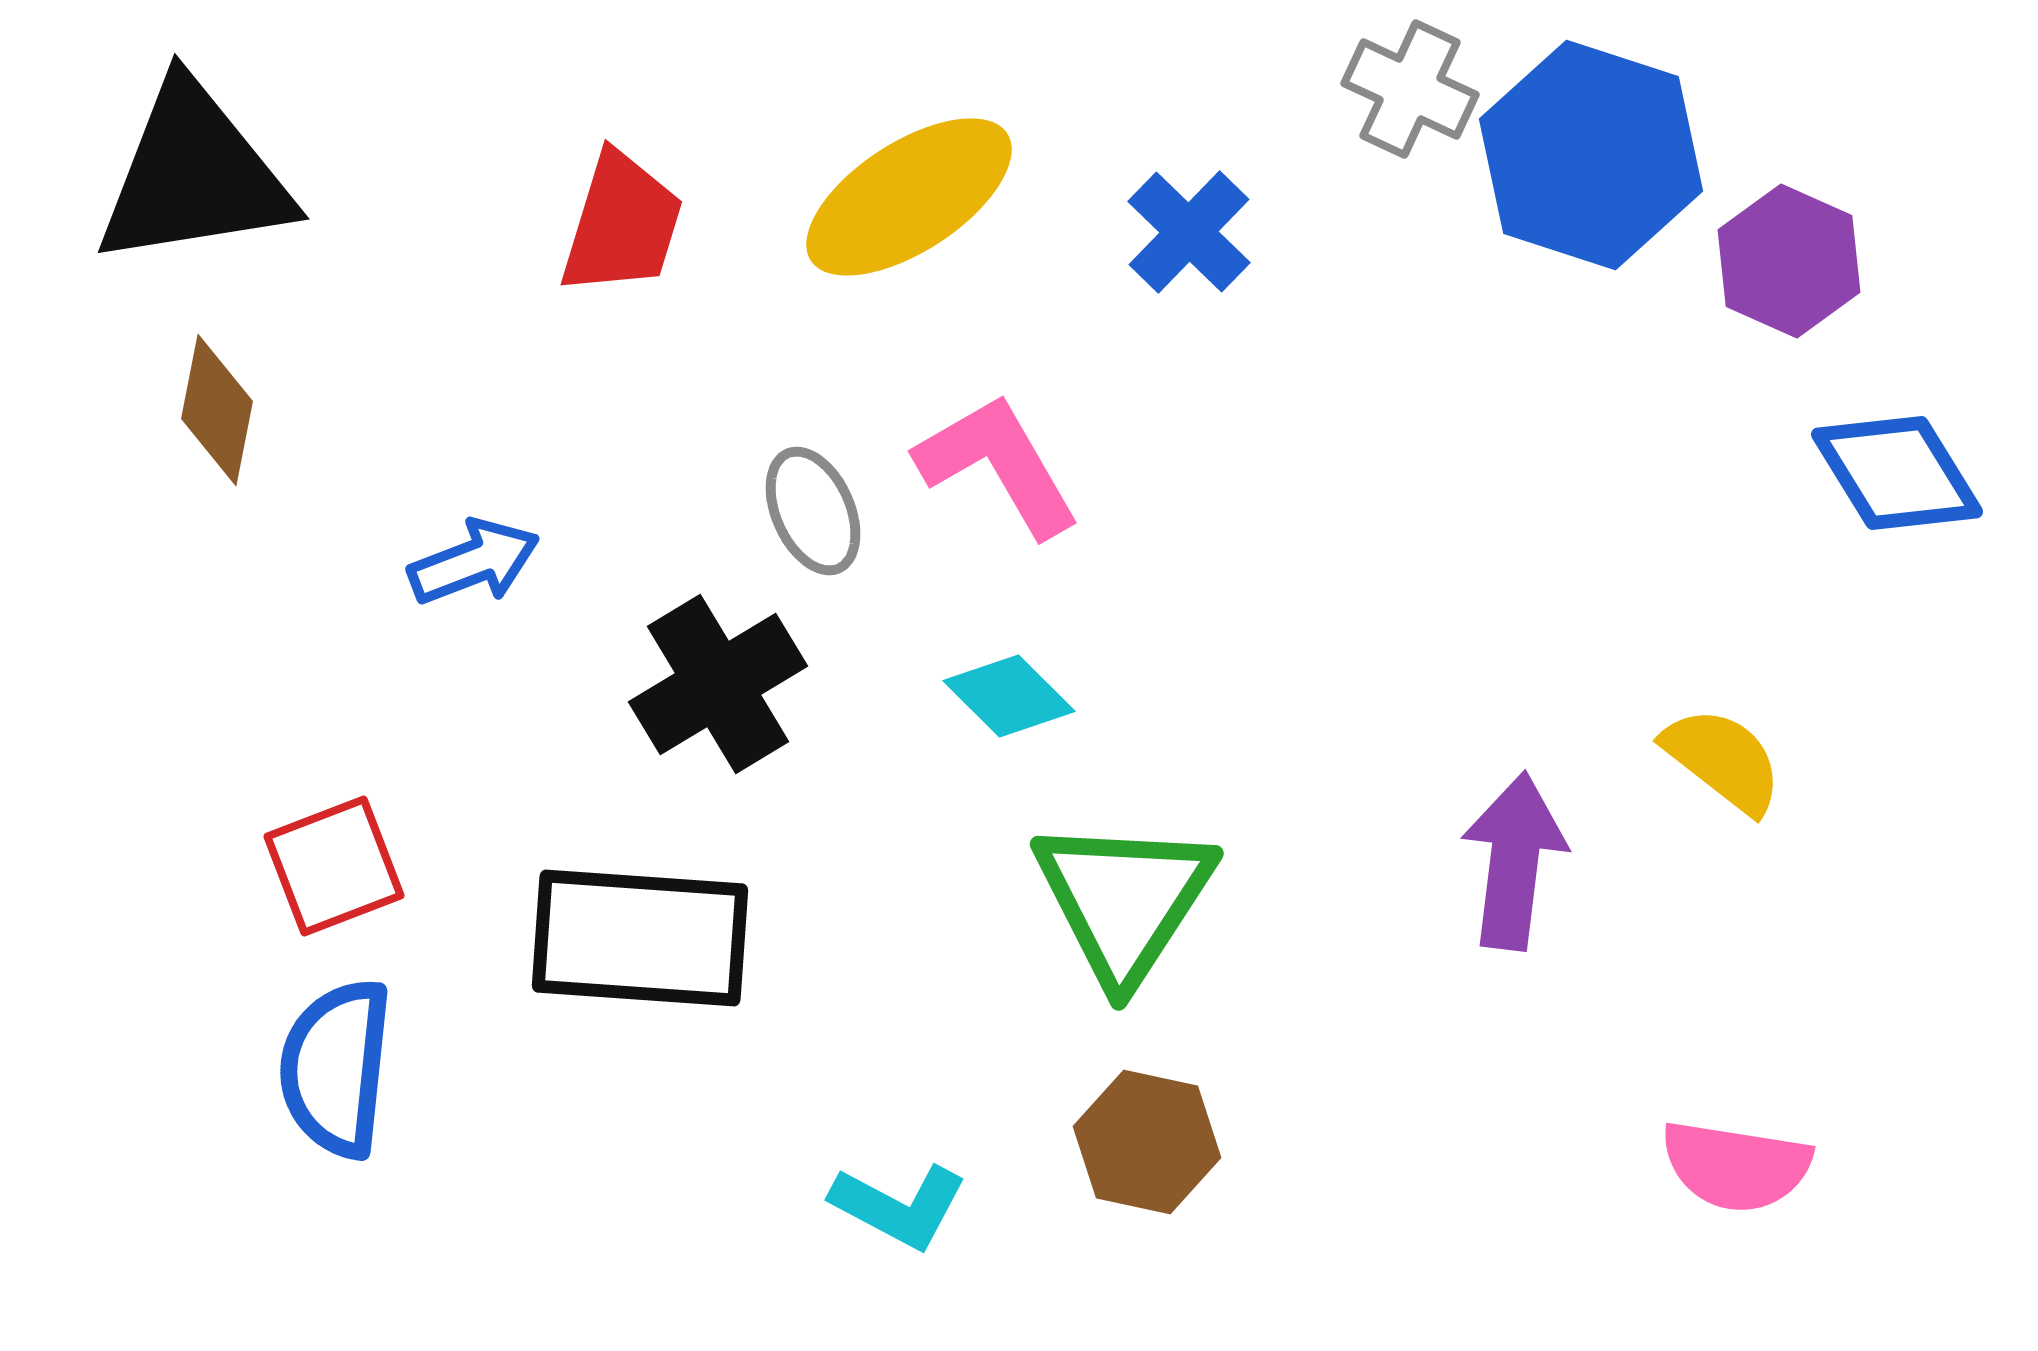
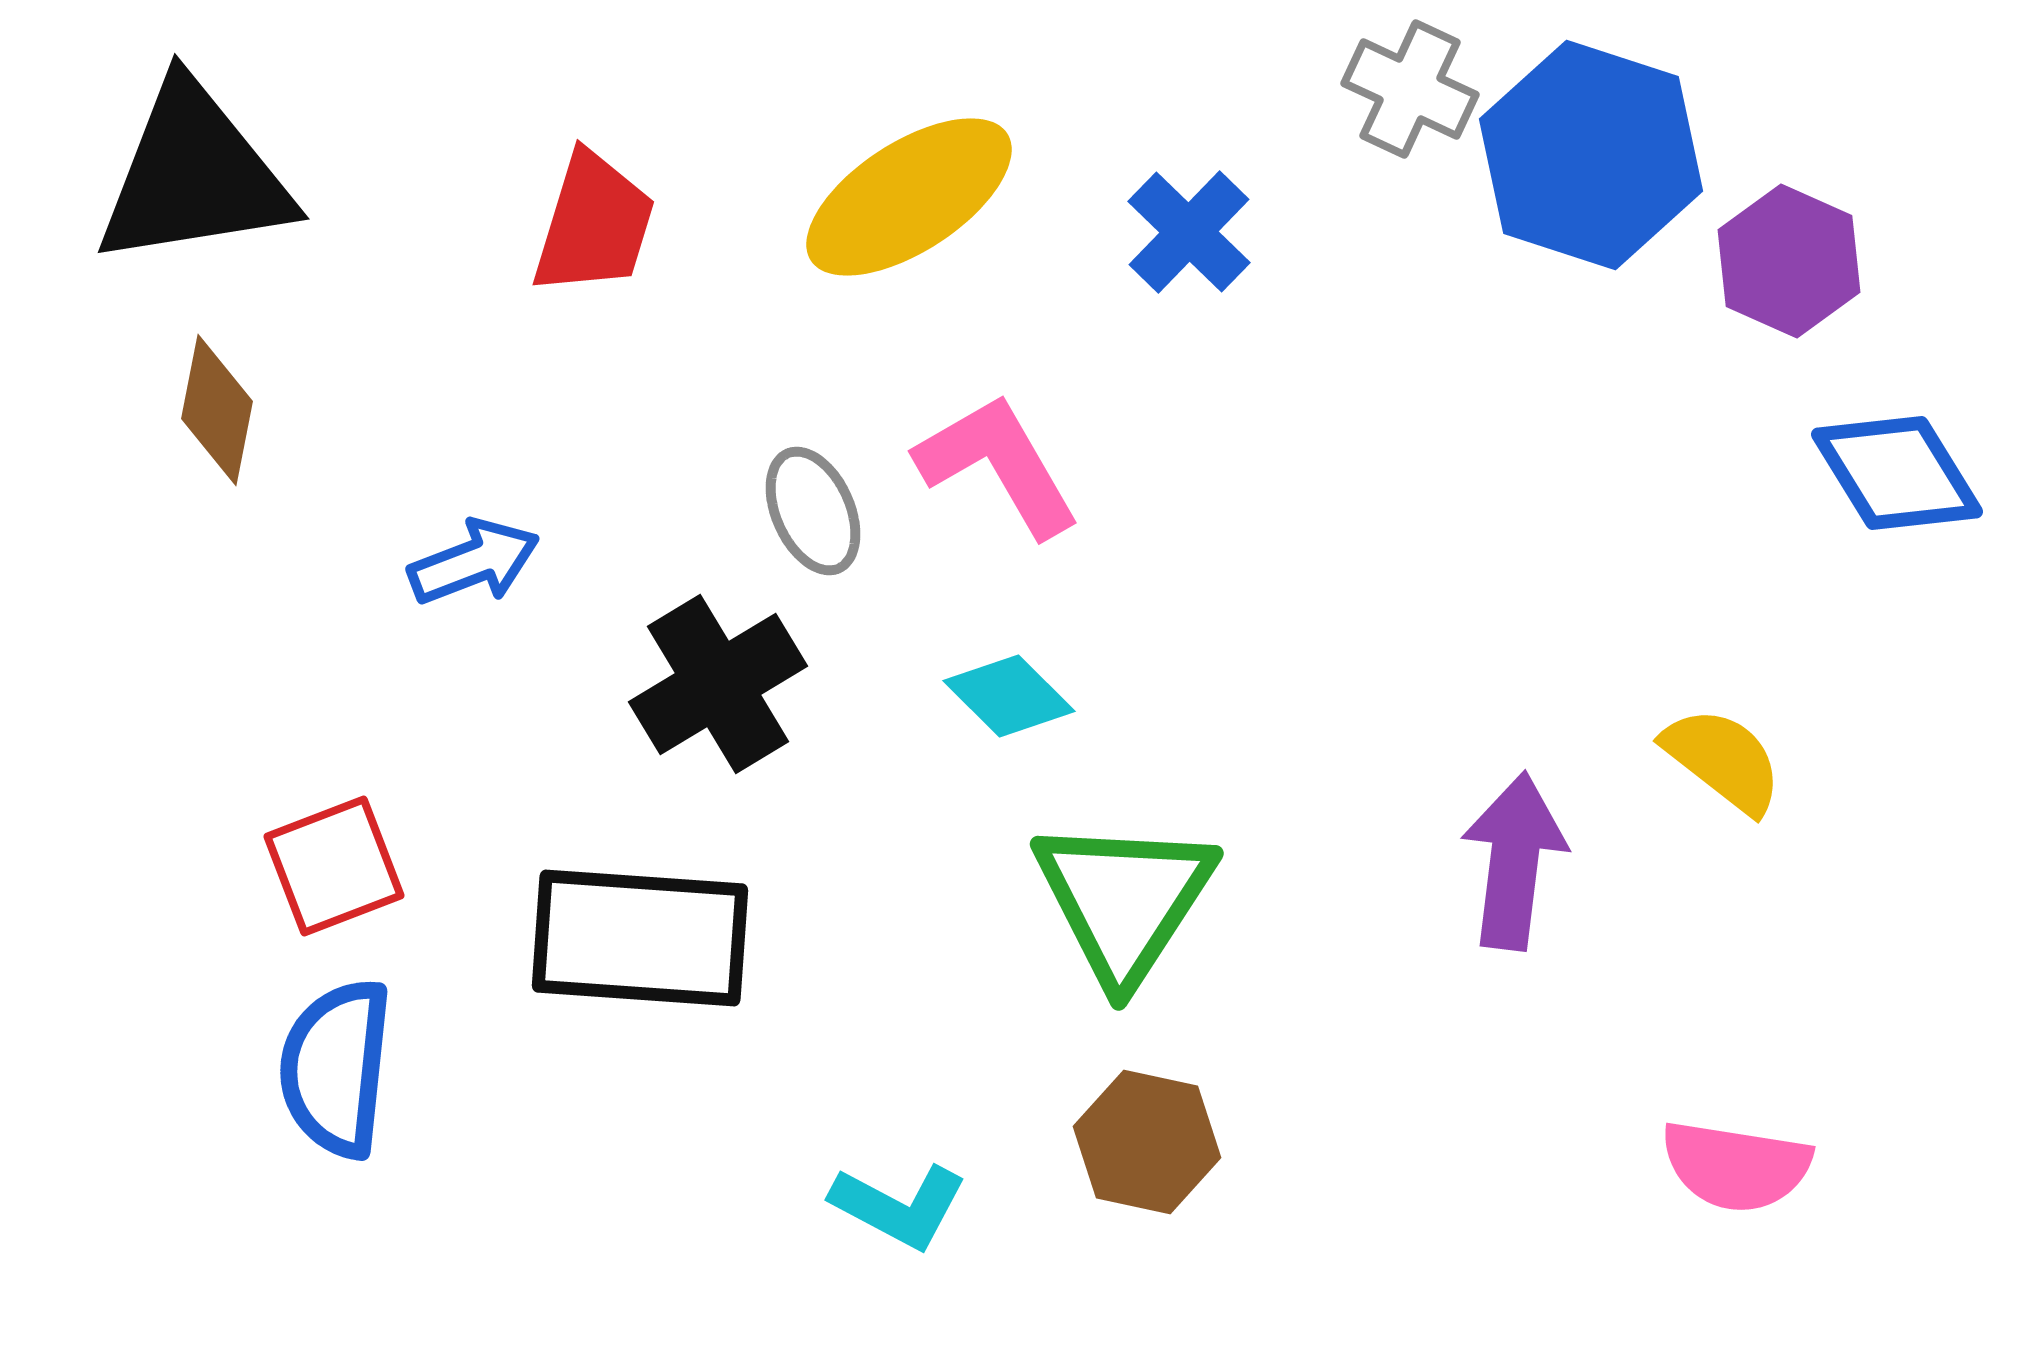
red trapezoid: moved 28 px left
